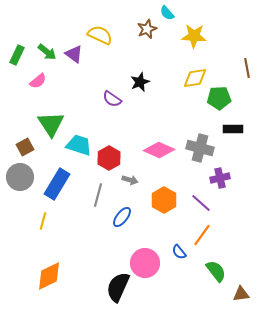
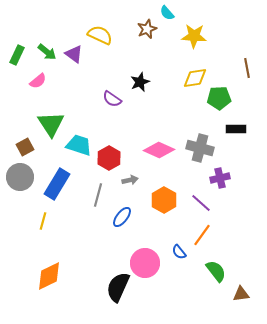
black rectangle: moved 3 px right
gray arrow: rotated 28 degrees counterclockwise
